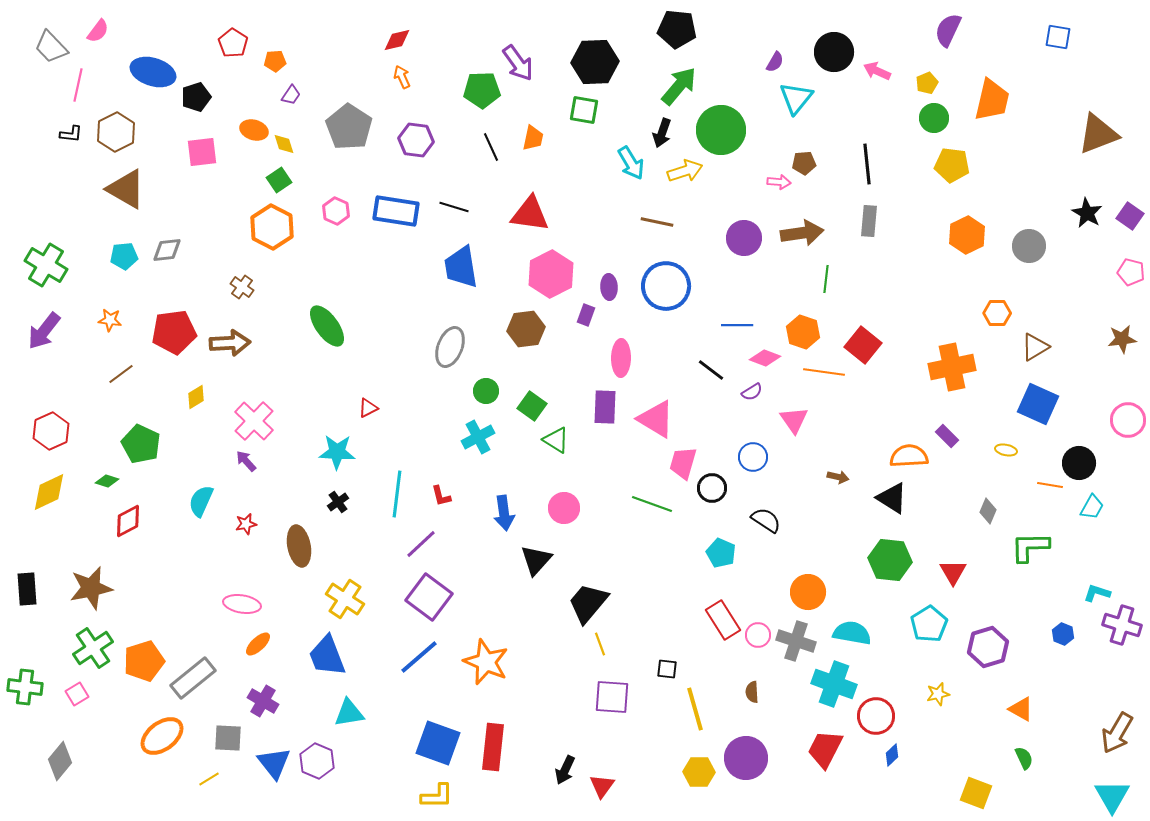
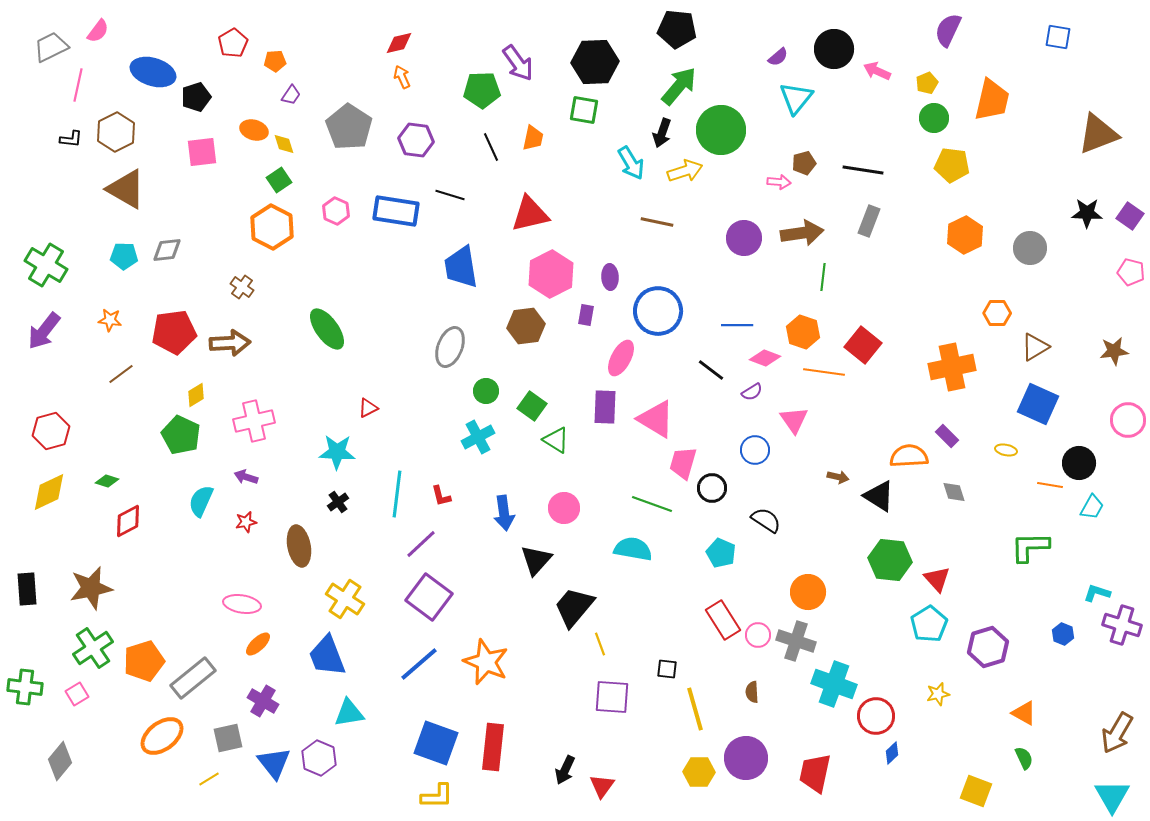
red diamond at (397, 40): moved 2 px right, 3 px down
red pentagon at (233, 43): rotated 8 degrees clockwise
gray trapezoid at (51, 47): rotated 108 degrees clockwise
black circle at (834, 52): moved 3 px up
purple semicircle at (775, 62): moved 3 px right, 5 px up; rotated 20 degrees clockwise
black L-shape at (71, 134): moved 5 px down
brown pentagon at (804, 163): rotated 10 degrees counterclockwise
black line at (867, 164): moved 4 px left, 6 px down; rotated 75 degrees counterclockwise
black line at (454, 207): moved 4 px left, 12 px up
black star at (1087, 213): rotated 28 degrees counterclockwise
red triangle at (530, 214): rotated 21 degrees counterclockwise
gray rectangle at (869, 221): rotated 16 degrees clockwise
orange hexagon at (967, 235): moved 2 px left
gray circle at (1029, 246): moved 1 px right, 2 px down
cyan pentagon at (124, 256): rotated 8 degrees clockwise
green line at (826, 279): moved 3 px left, 2 px up
blue circle at (666, 286): moved 8 px left, 25 px down
purple ellipse at (609, 287): moved 1 px right, 10 px up
purple rectangle at (586, 315): rotated 10 degrees counterclockwise
green ellipse at (327, 326): moved 3 px down
brown hexagon at (526, 329): moved 3 px up
brown star at (1122, 339): moved 8 px left, 12 px down
pink ellipse at (621, 358): rotated 27 degrees clockwise
yellow diamond at (196, 397): moved 2 px up
pink cross at (254, 421): rotated 33 degrees clockwise
red hexagon at (51, 431): rotated 9 degrees clockwise
green pentagon at (141, 444): moved 40 px right, 9 px up
blue circle at (753, 457): moved 2 px right, 7 px up
purple arrow at (246, 461): moved 16 px down; rotated 30 degrees counterclockwise
black triangle at (892, 498): moved 13 px left, 2 px up
gray diamond at (988, 511): moved 34 px left, 19 px up; rotated 40 degrees counterclockwise
red star at (246, 524): moved 2 px up
red triangle at (953, 572): moved 16 px left, 7 px down; rotated 12 degrees counterclockwise
black trapezoid at (588, 603): moved 14 px left, 4 px down
cyan semicircle at (852, 633): moved 219 px left, 84 px up
blue line at (419, 657): moved 7 px down
orange triangle at (1021, 709): moved 3 px right, 4 px down
gray square at (228, 738): rotated 16 degrees counterclockwise
blue square at (438, 743): moved 2 px left
red trapezoid at (825, 749): moved 10 px left, 24 px down; rotated 15 degrees counterclockwise
blue diamond at (892, 755): moved 2 px up
purple hexagon at (317, 761): moved 2 px right, 3 px up
yellow square at (976, 793): moved 2 px up
